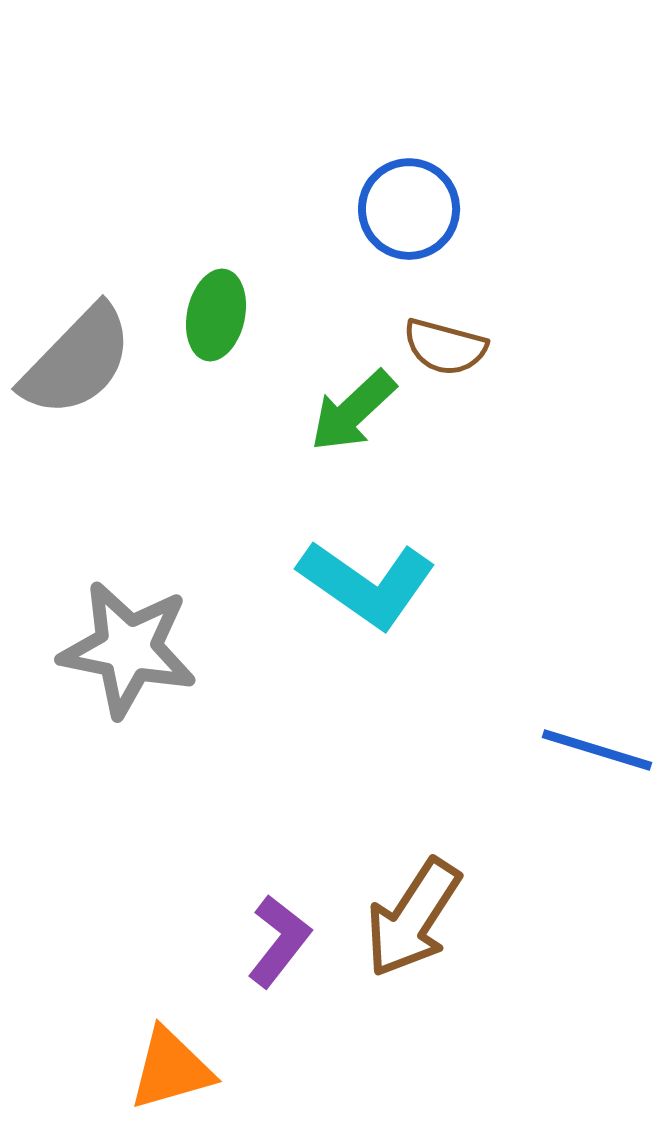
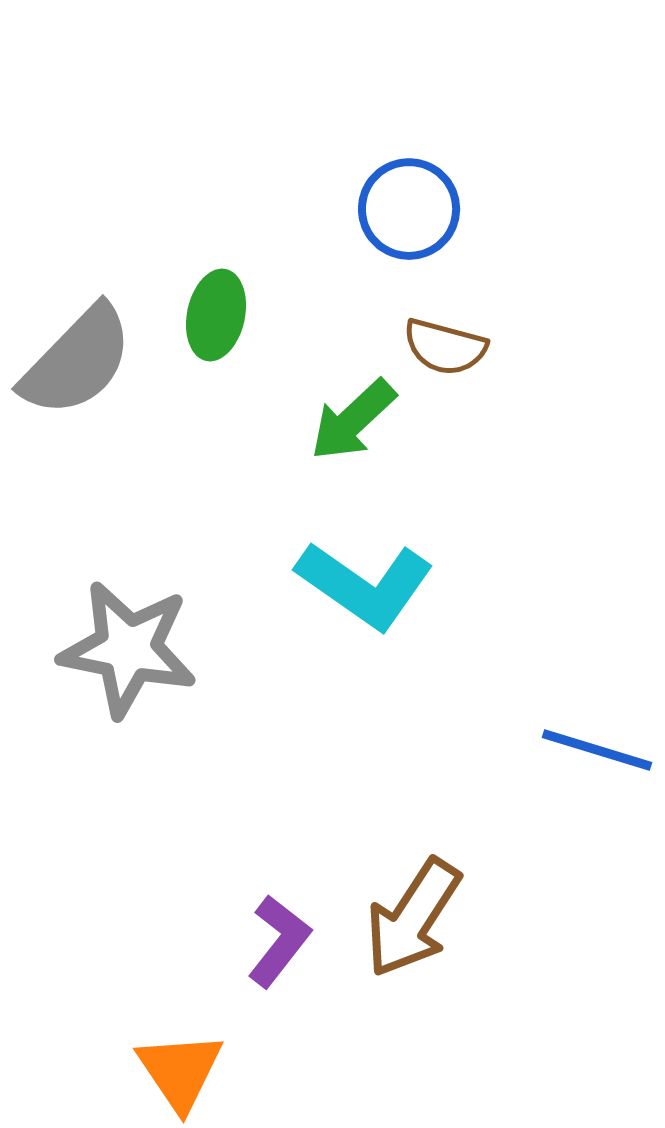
green arrow: moved 9 px down
cyan L-shape: moved 2 px left, 1 px down
orange triangle: moved 9 px right, 2 px down; rotated 48 degrees counterclockwise
